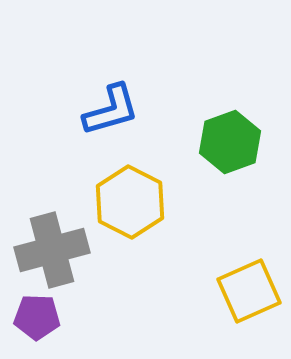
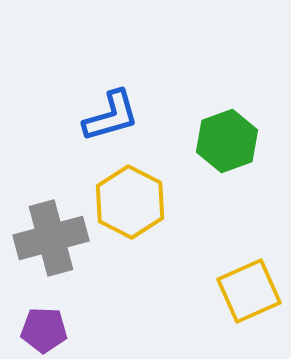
blue L-shape: moved 6 px down
green hexagon: moved 3 px left, 1 px up
gray cross: moved 1 px left, 12 px up
purple pentagon: moved 7 px right, 13 px down
